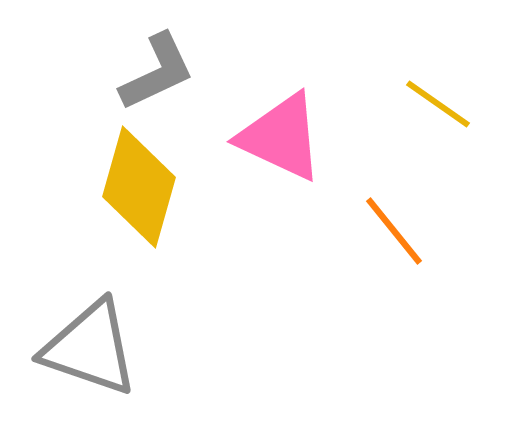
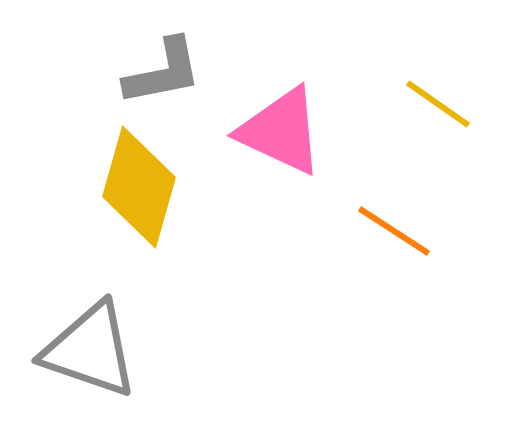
gray L-shape: moved 6 px right; rotated 14 degrees clockwise
pink triangle: moved 6 px up
orange line: rotated 18 degrees counterclockwise
gray triangle: moved 2 px down
